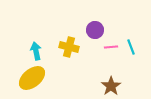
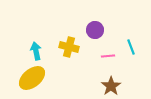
pink line: moved 3 px left, 9 px down
